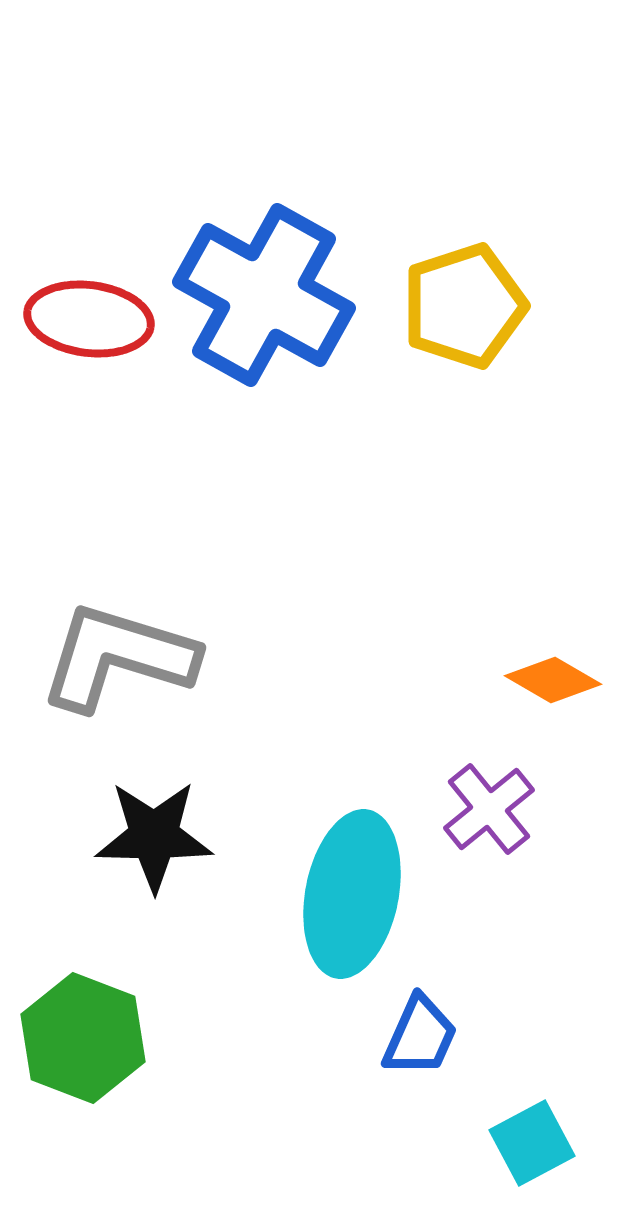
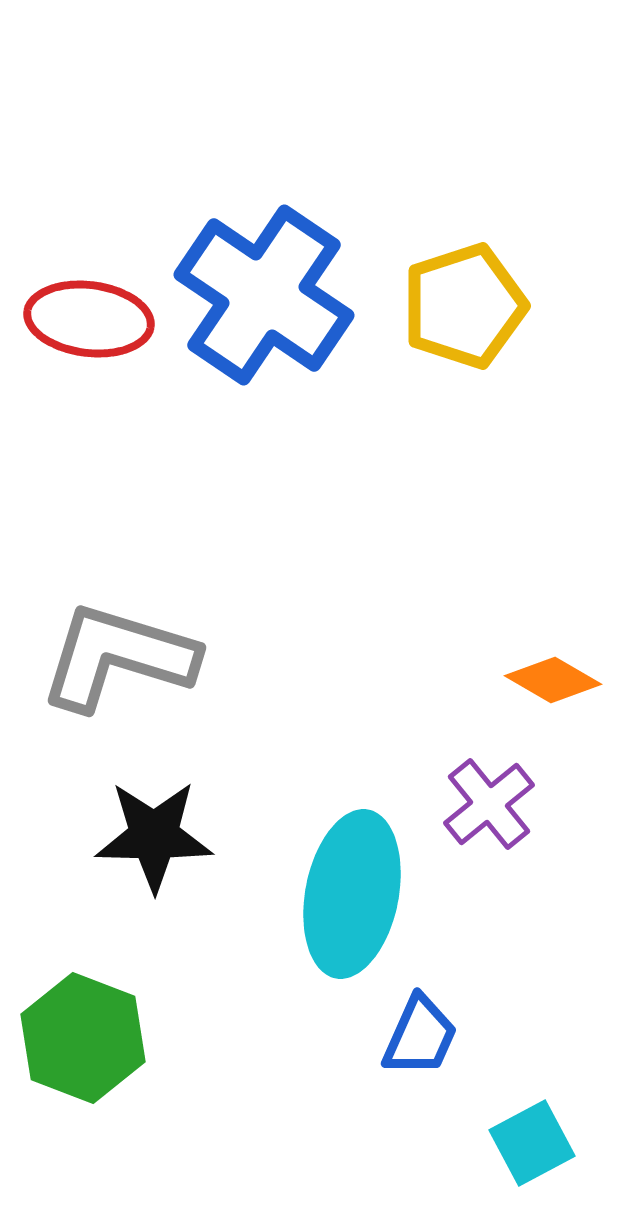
blue cross: rotated 5 degrees clockwise
purple cross: moved 5 px up
